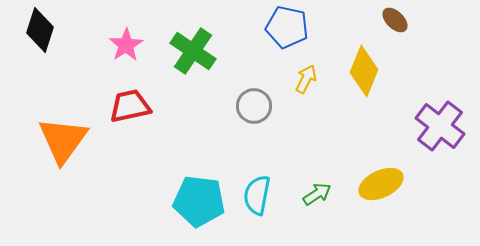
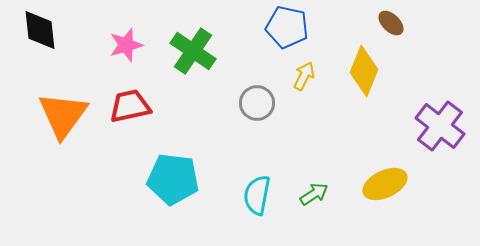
brown ellipse: moved 4 px left, 3 px down
black diamond: rotated 24 degrees counterclockwise
pink star: rotated 16 degrees clockwise
yellow arrow: moved 2 px left, 3 px up
gray circle: moved 3 px right, 3 px up
orange triangle: moved 25 px up
yellow ellipse: moved 4 px right
green arrow: moved 3 px left
cyan pentagon: moved 26 px left, 22 px up
